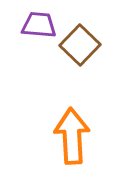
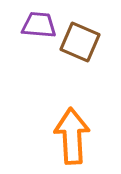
brown square: moved 3 px up; rotated 21 degrees counterclockwise
